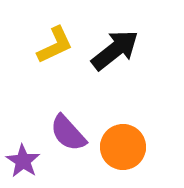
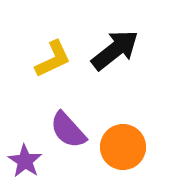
yellow L-shape: moved 2 px left, 14 px down
purple semicircle: moved 3 px up
purple star: moved 2 px right
